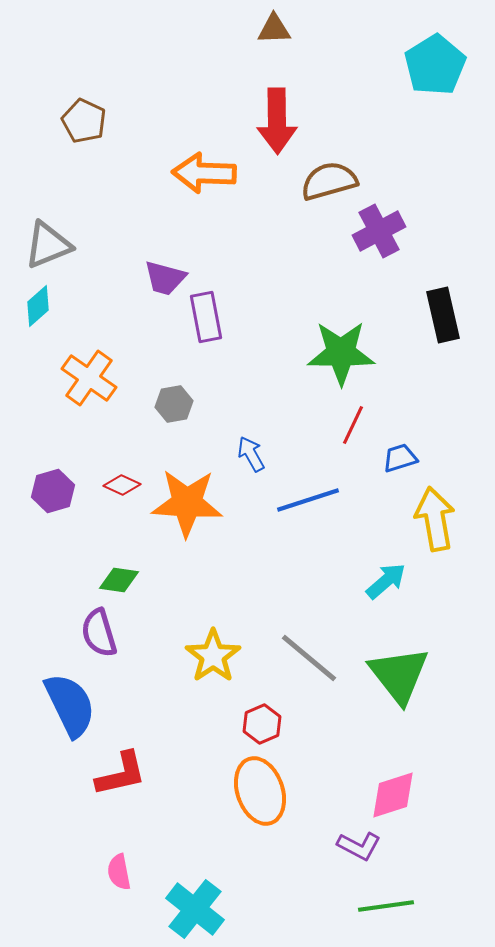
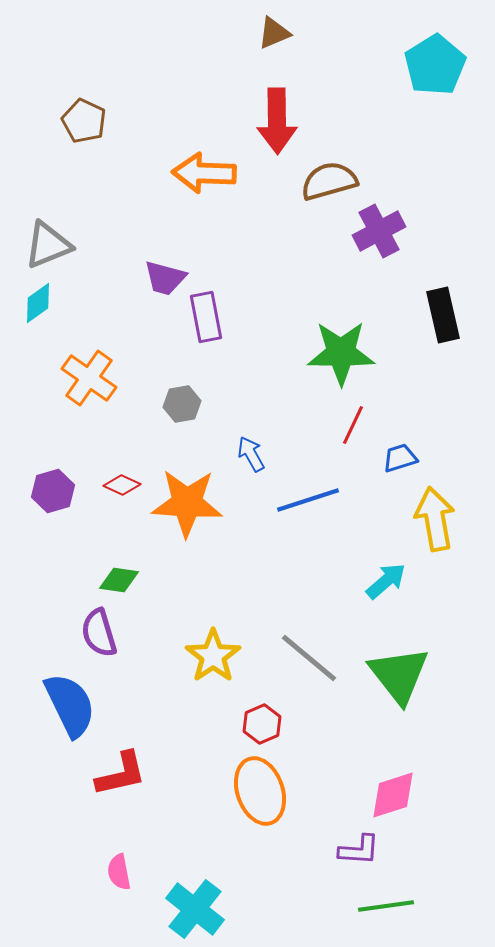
brown triangle: moved 4 px down; rotated 21 degrees counterclockwise
cyan diamond: moved 3 px up; rotated 6 degrees clockwise
gray hexagon: moved 8 px right
purple L-shape: moved 4 px down; rotated 24 degrees counterclockwise
